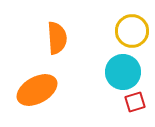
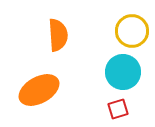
orange semicircle: moved 1 px right, 3 px up
orange ellipse: moved 2 px right
red square: moved 17 px left, 7 px down
